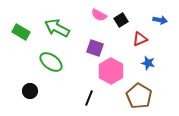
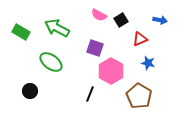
black line: moved 1 px right, 4 px up
